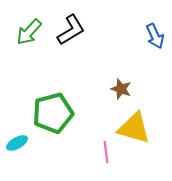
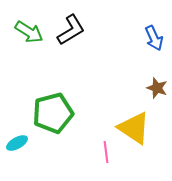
green arrow: rotated 100 degrees counterclockwise
blue arrow: moved 1 px left, 2 px down
brown star: moved 36 px right, 1 px up
yellow triangle: rotated 18 degrees clockwise
